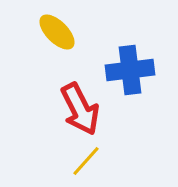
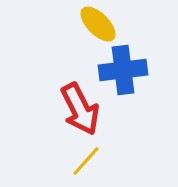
yellow ellipse: moved 41 px right, 8 px up
blue cross: moved 7 px left
